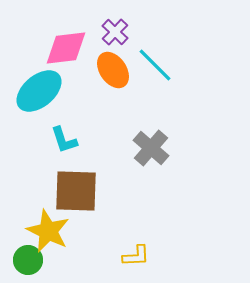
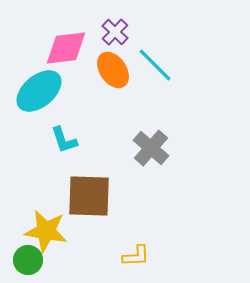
brown square: moved 13 px right, 5 px down
yellow star: moved 2 px left; rotated 15 degrees counterclockwise
